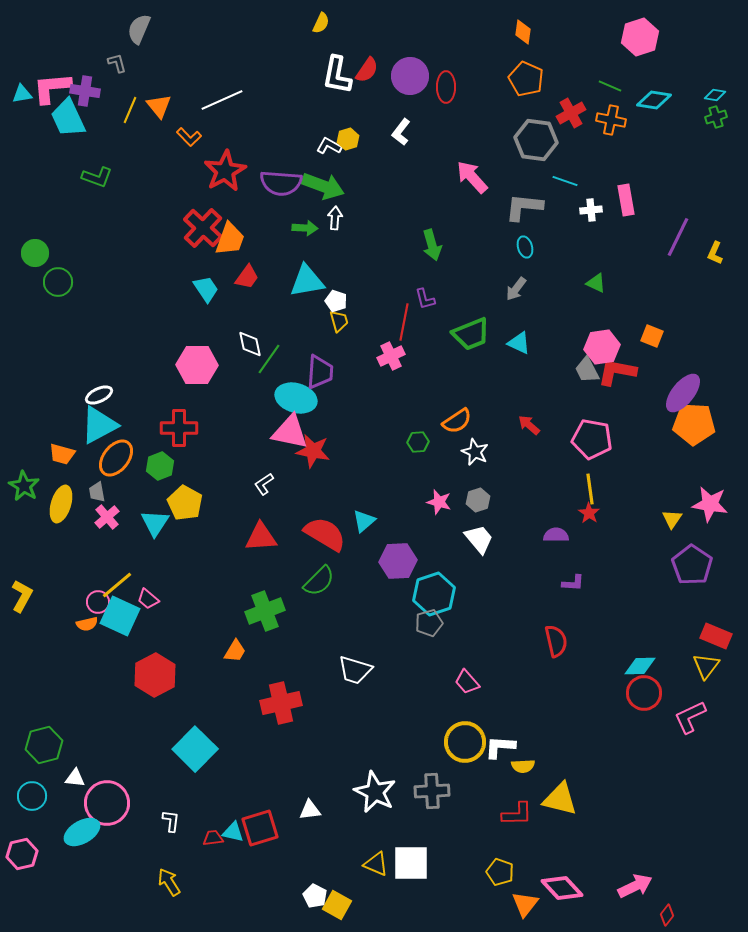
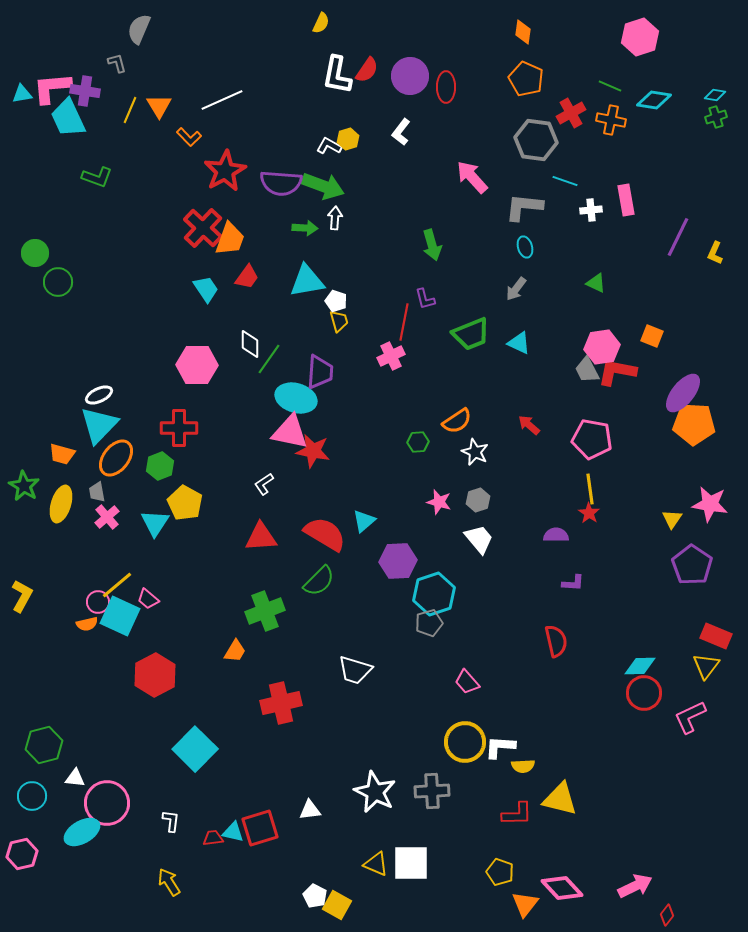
orange triangle at (159, 106): rotated 8 degrees clockwise
white diamond at (250, 344): rotated 12 degrees clockwise
cyan triangle at (99, 425): rotated 18 degrees counterclockwise
